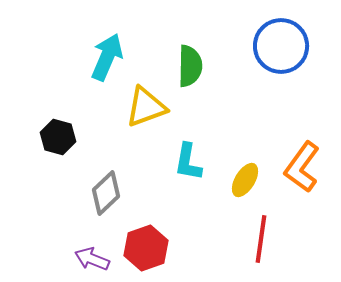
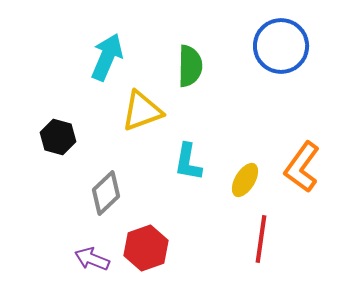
yellow triangle: moved 4 px left, 4 px down
